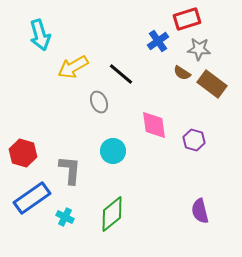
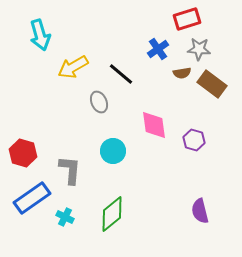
blue cross: moved 8 px down
brown semicircle: rotated 42 degrees counterclockwise
